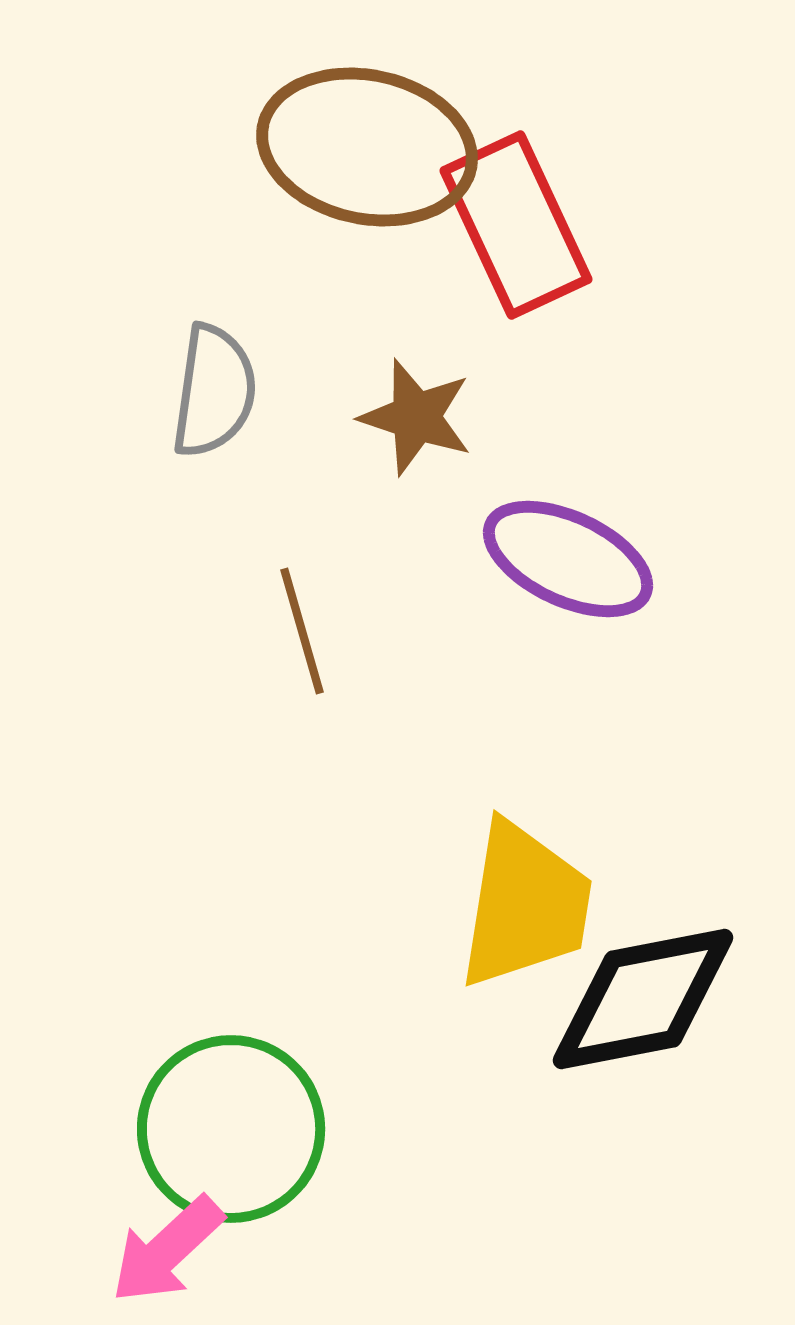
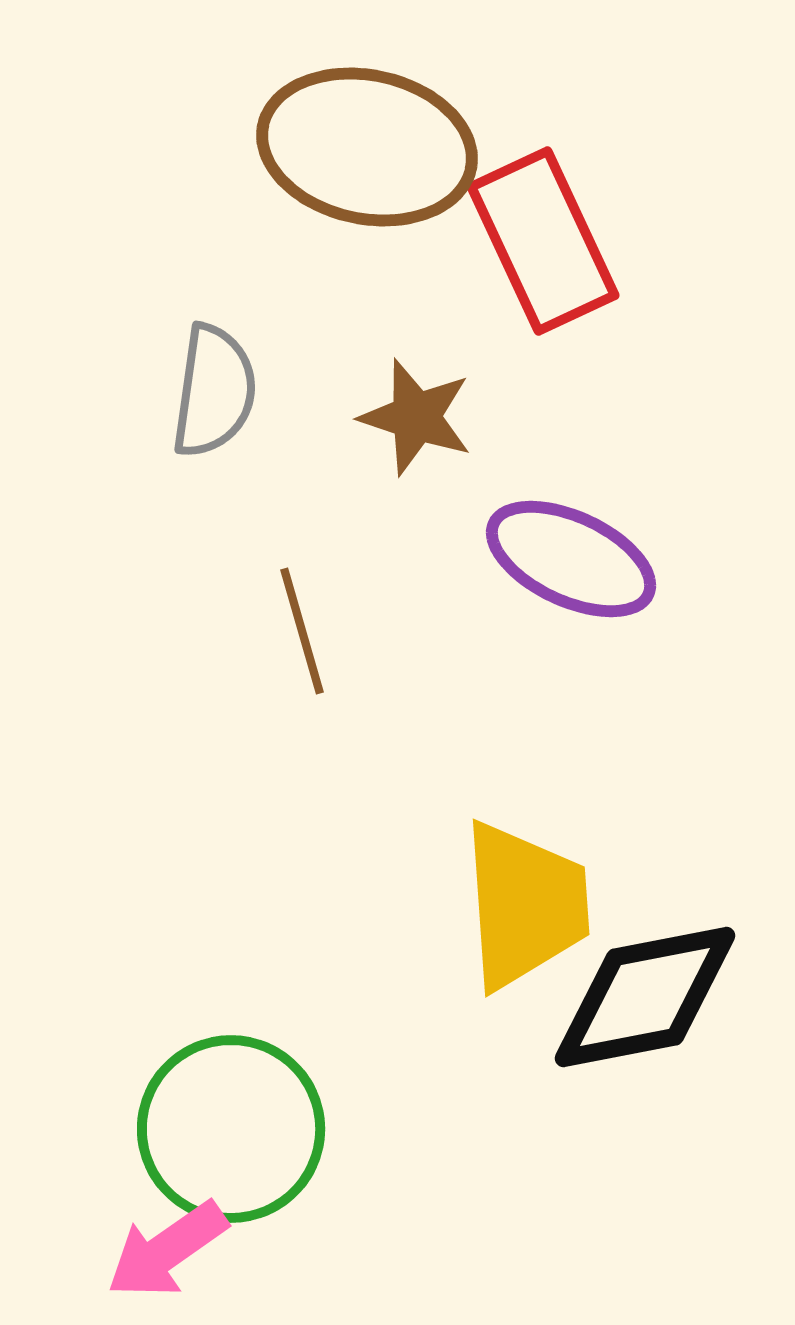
red rectangle: moved 27 px right, 16 px down
purple ellipse: moved 3 px right
yellow trapezoid: rotated 13 degrees counterclockwise
black diamond: moved 2 px right, 2 px up
pink arrow: rotated 8 degrees clockwise
